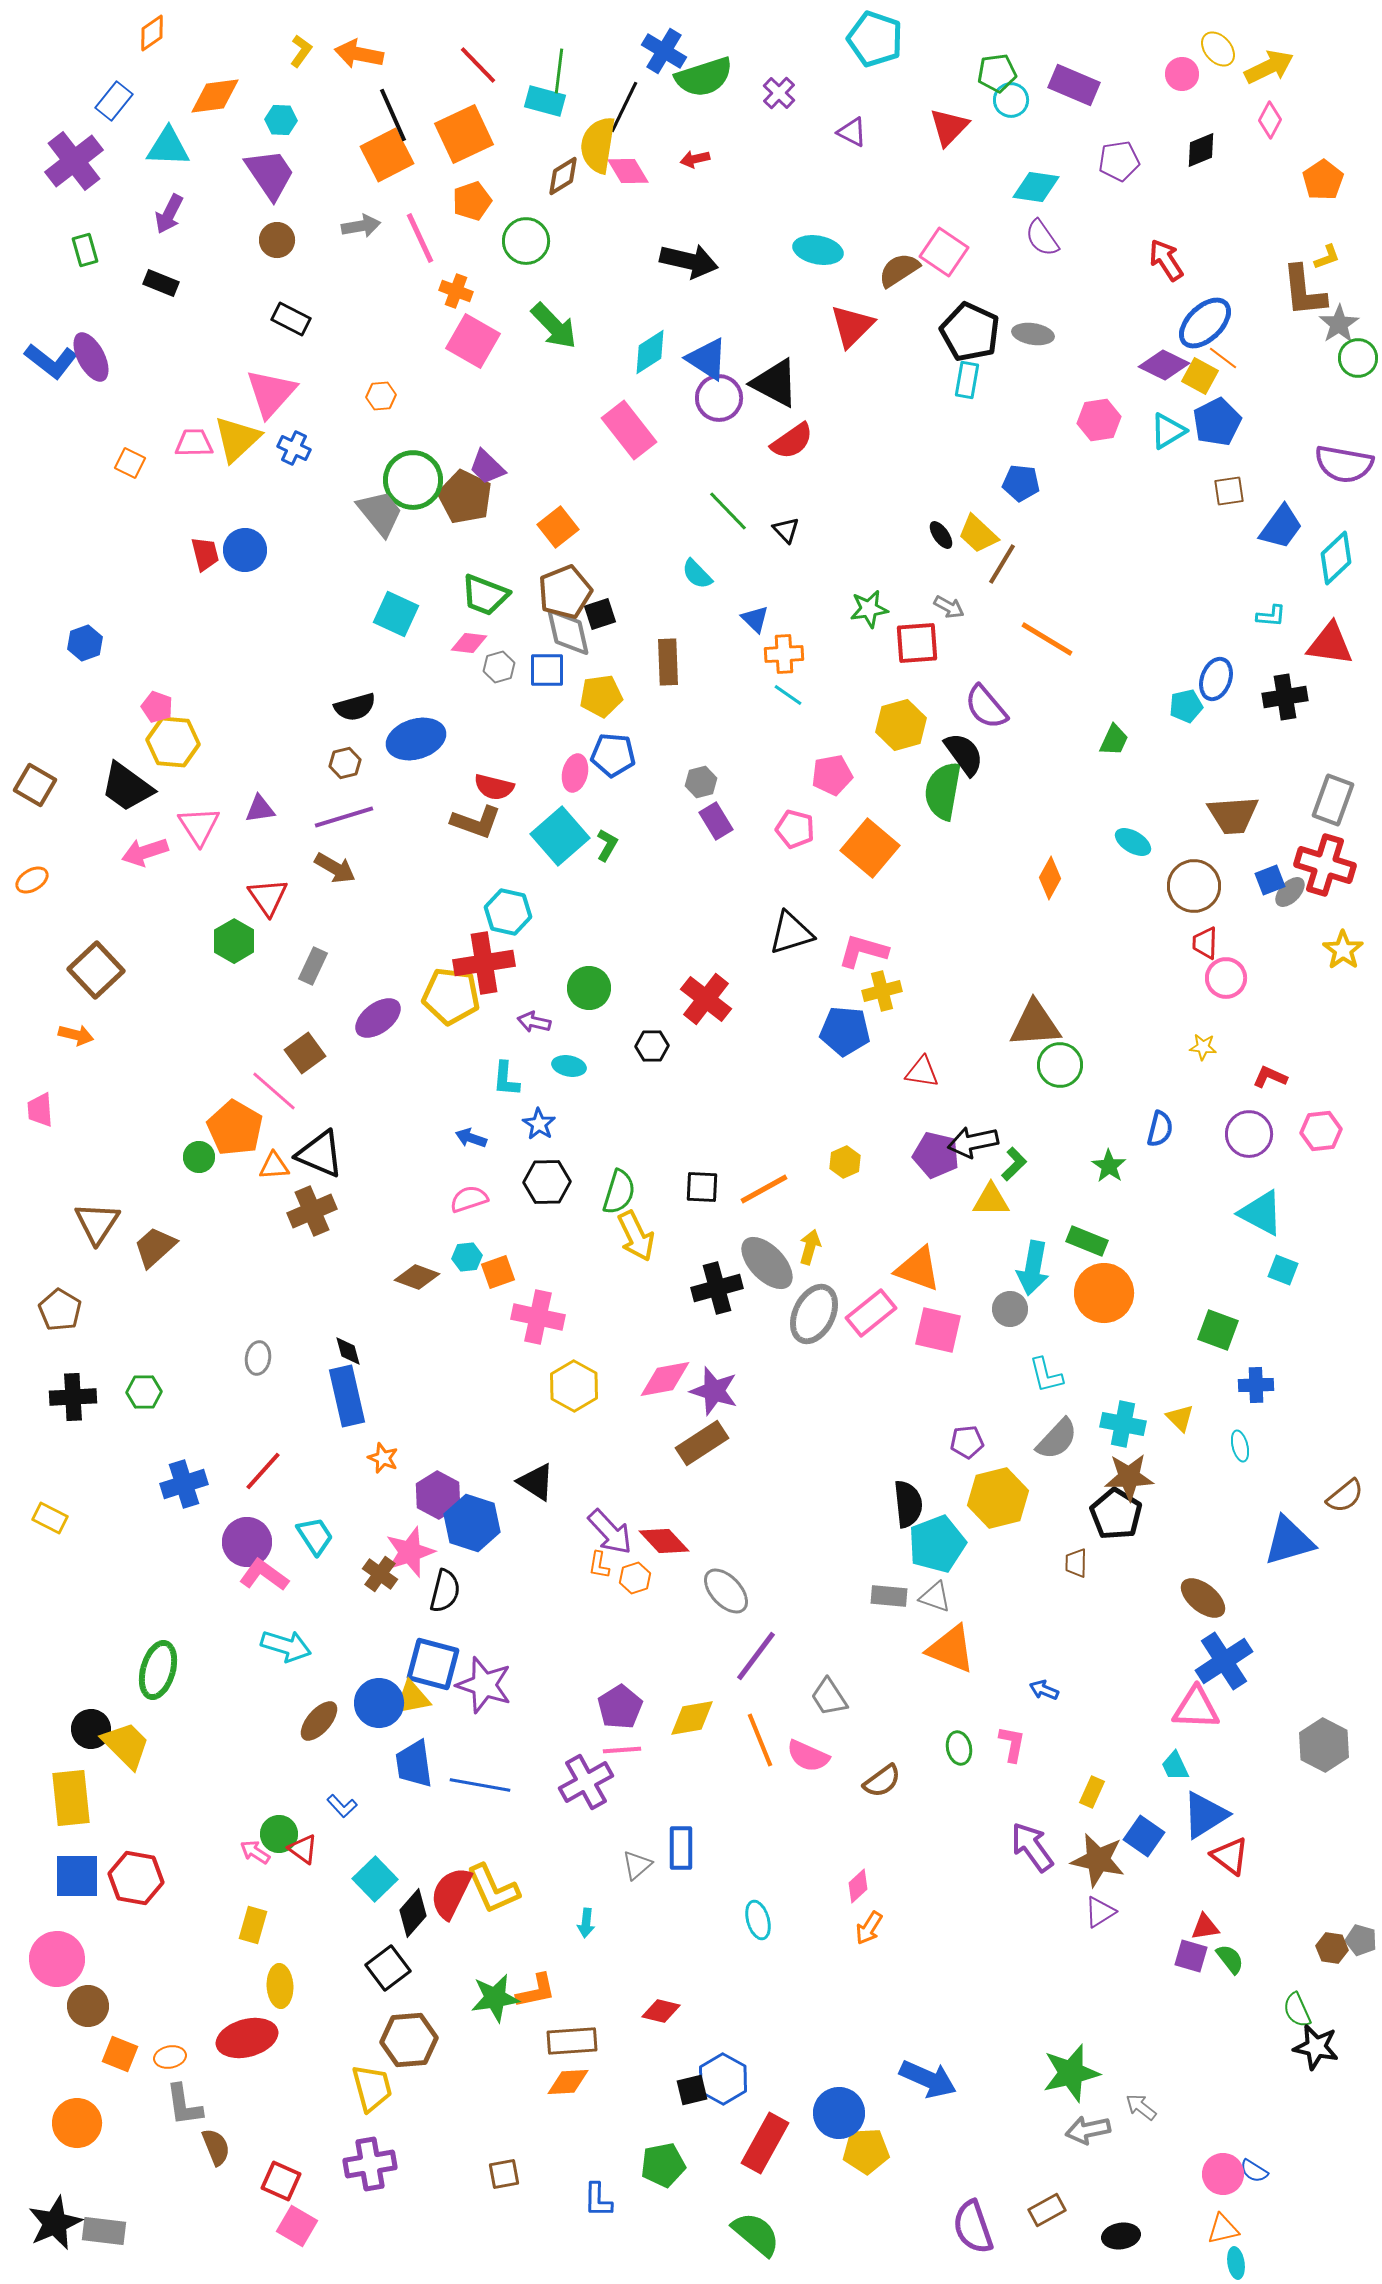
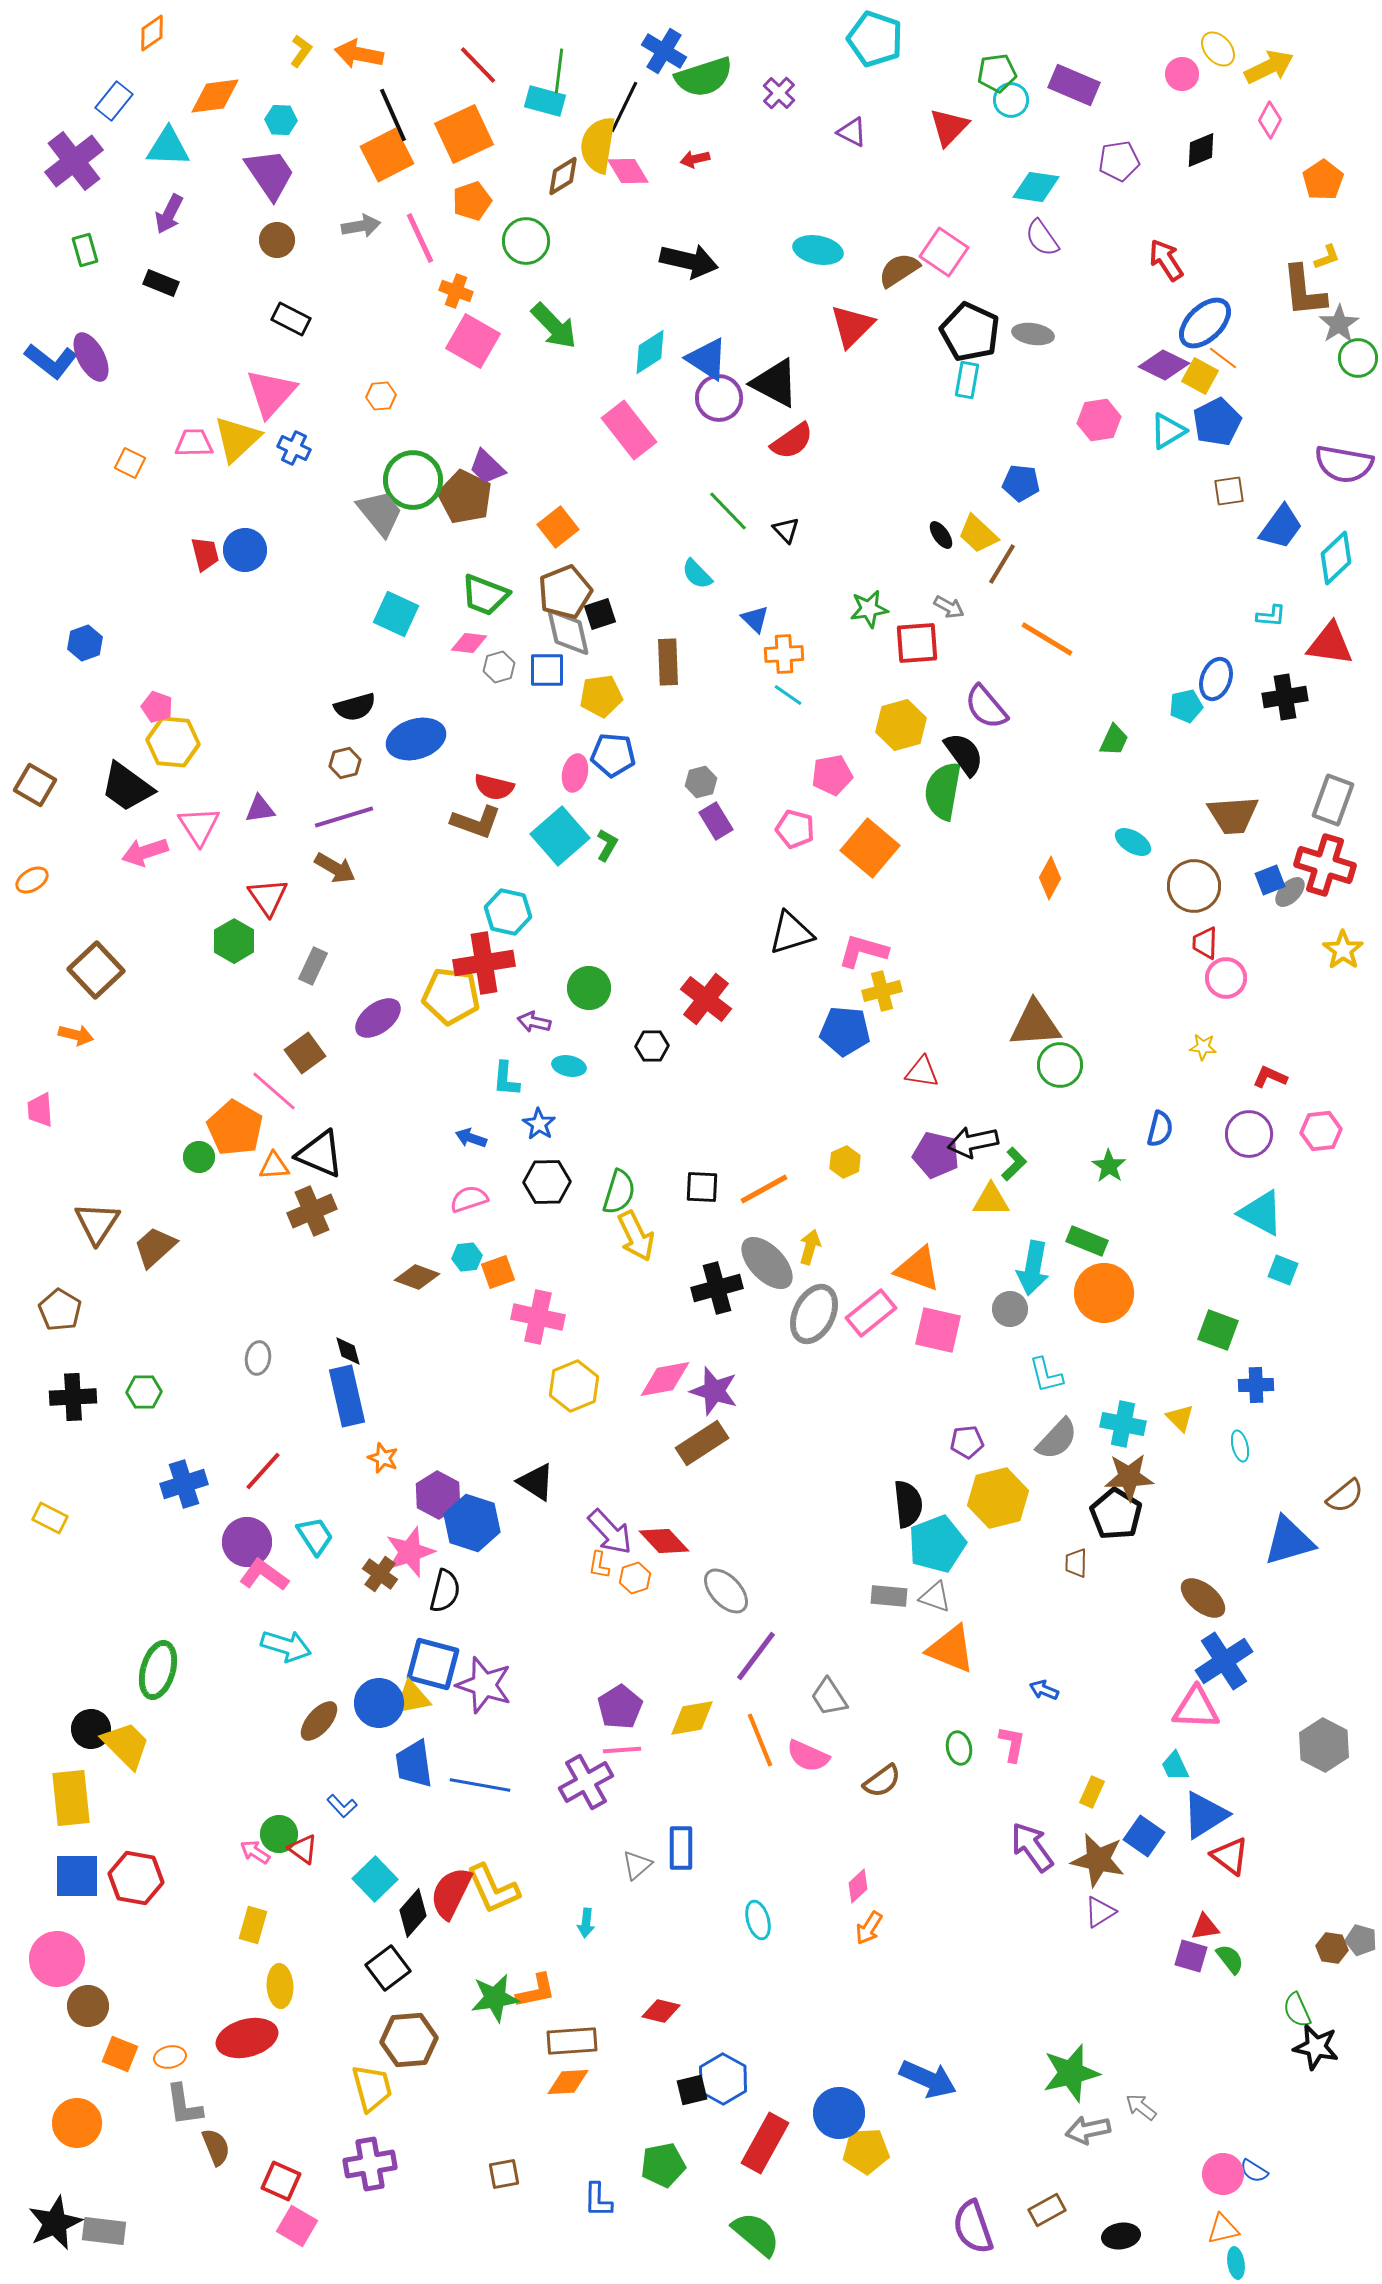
yellow hexagon at (574, 1386): rotated 9 degrees clockwise
